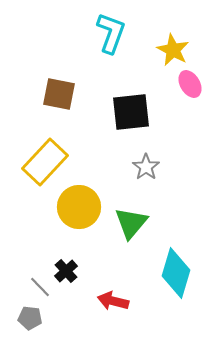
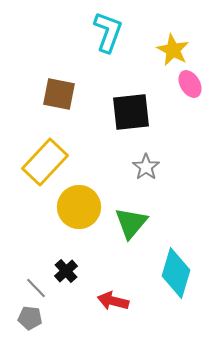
cyan L-shape: moved 3 px left, 1 px up
gray line: moved 4 px left, 1 px down
